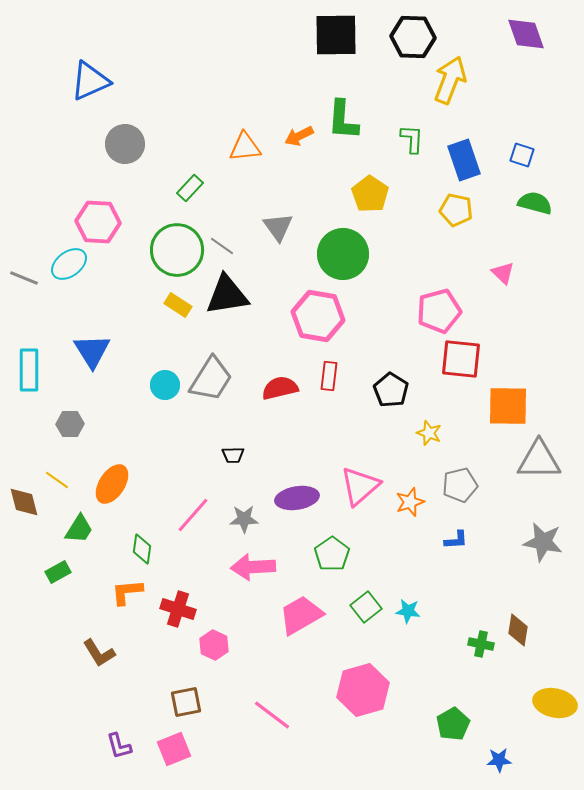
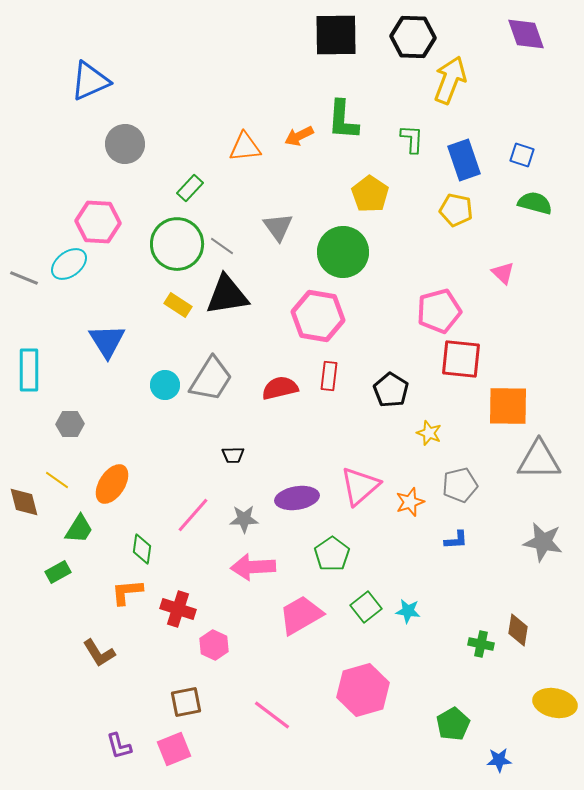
green circle at (177, 250): moved 6 px up
green circle at (343, 254): moved 2 px up
blue triangle at (92, 351): moved 15 px right, 10 px up
